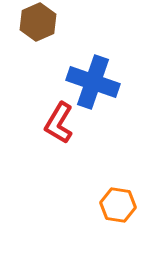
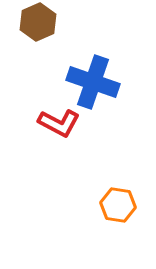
red L-shape: rotated 93 degrees counterclockwise
